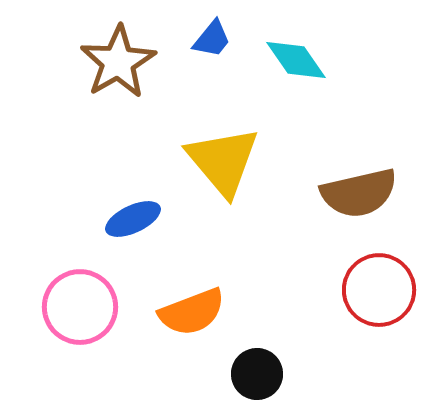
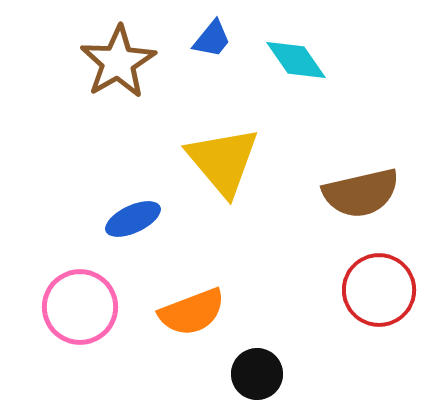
brown semicircle: moved 2 px right
